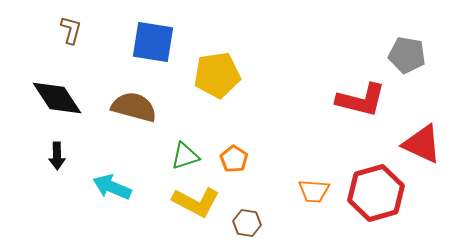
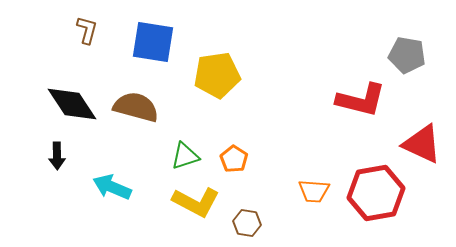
brown L-shape: moved 16 px right
black diamond: moved 15 px right, 6 px down
brown semicircle: moved 2 px right
red hexagon: rotated 6 degrees clockwise
